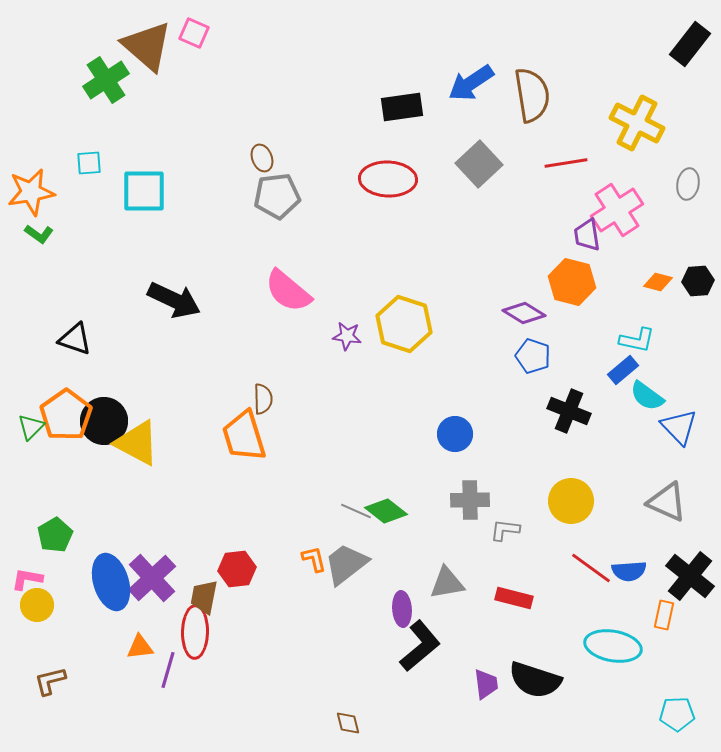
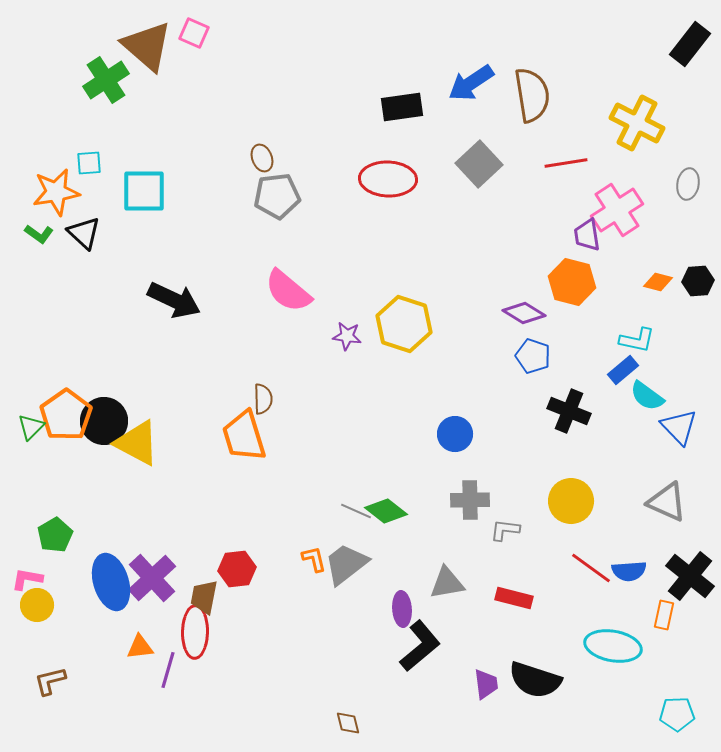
orange star at (31, 192): moved 25 px right
black triangle at (75, 339): moved 9 px right, 106 px up; rotated 24 degrees clockwise
